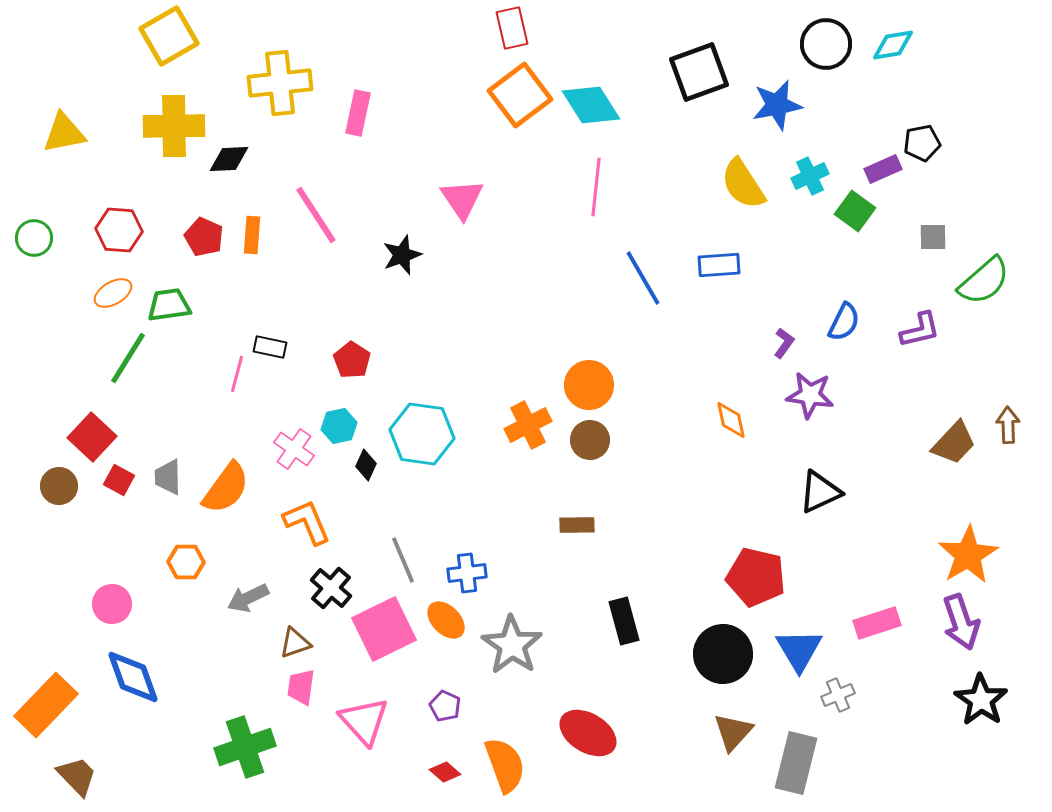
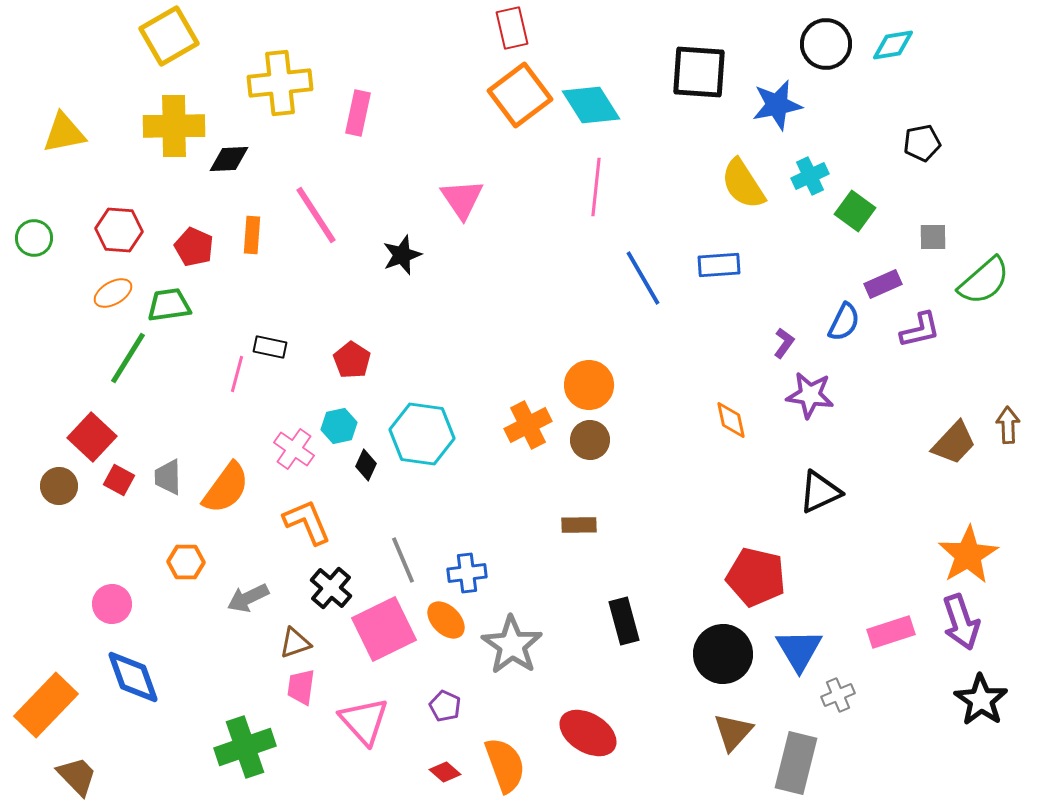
black square at (699, 72): rotated 24 degrees clockwise
purple rectangle at (883, 169): moved 115 px down
red pentagon at (204, 237): moved 10 px left, 10 px down
brown rectangle at (577, 525): moved 2 px right
pink rectangle at (877, 623): moved 14 px right, 9 px down
